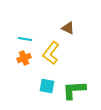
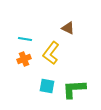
orange cross: moved 1 px down
green L-shape: moved 1 px up
